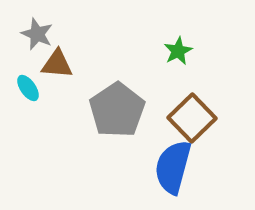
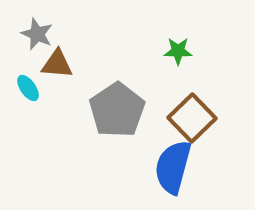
green star: rotated 28 degrees clockwise
